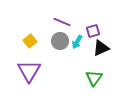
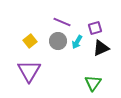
purple square: moved 2 px right, 3 px up
gray circle: moved 2 px left
green triangle: moved 1 px left, 5 px down
